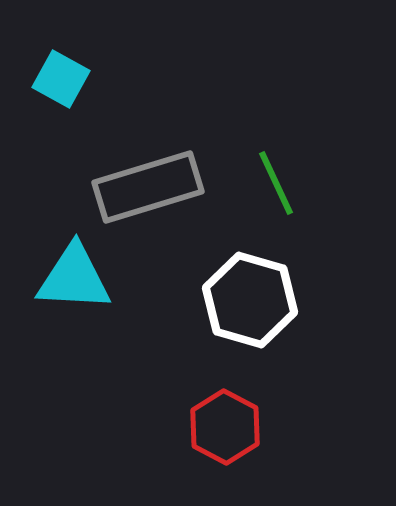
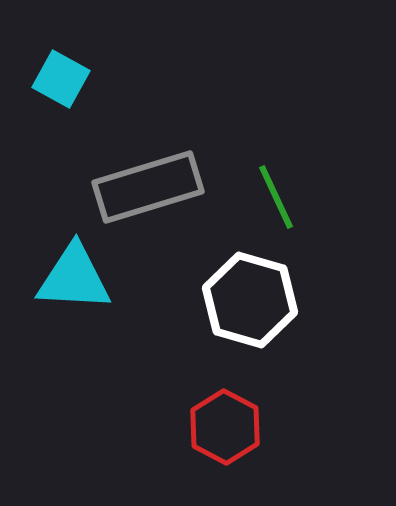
green line: moved 14 px down
